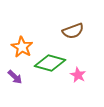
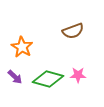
green diamond: moved 2 px left, 16 px down
pink star: rotated 28 degrees counterclockwise
